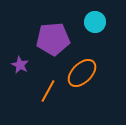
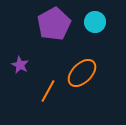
purple pentagon: moved 1 px right, 15 px up; rotated 24 degrees counterclockwise
